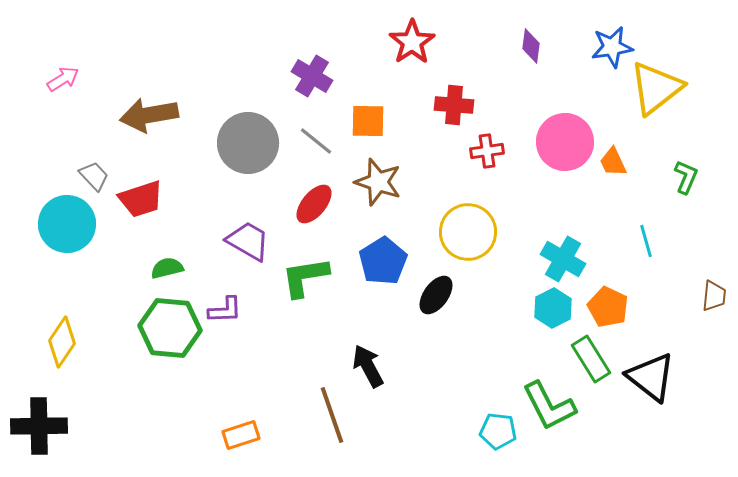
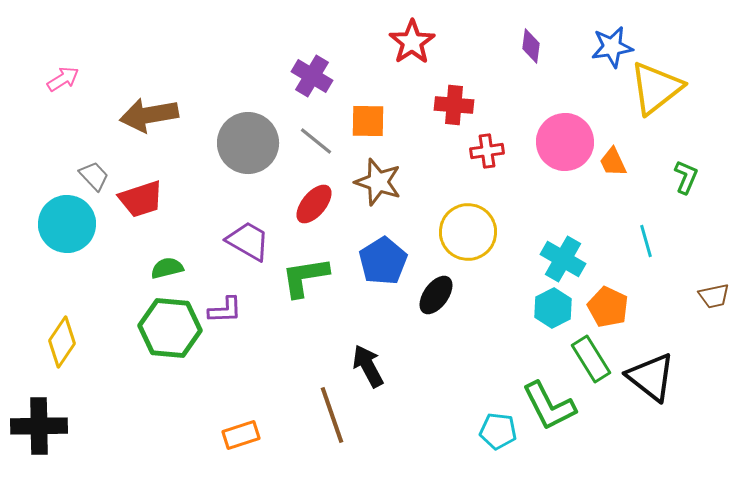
brown trapezoid at (714, 296): rotated 72 degrees clockwise
